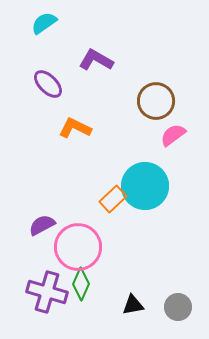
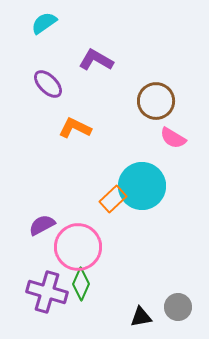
pink semicircle: moved 3 px down; rotated 112 degrees counterclockwise
cyan circle: moved 3 px left
black triangle: moved 8 px right, 12 px down
